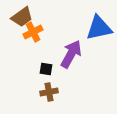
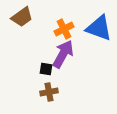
blue triangle: rotated 32 degrees clockwise
orange cross: moved 31 px right, 3 px up
purple arrow: moved 8 px left
